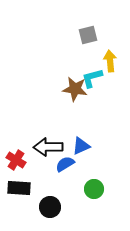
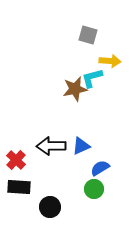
gray square: rotated 30 degrees clockwise
yellow arrow: rotated 100 degrees clockwise
brown star: rotated 20 degrees counterclockwise
black arrow: moved 3 px right, 1 px up
red cross: rotated 12 degrees clockwise
blue semicircle: moved 35 px right, 4 px down
black rectangle: moved 1 px up
